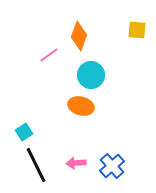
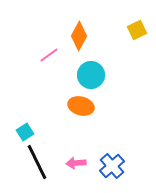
yellow square: rotated 30 degrees counterclockwise
orange diamond: rotated 8 degrees clockwise
cyan square: moved 1 px right
black line: moved 1 px right, 3 px up
